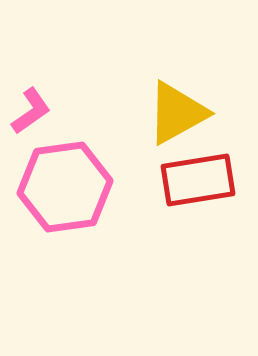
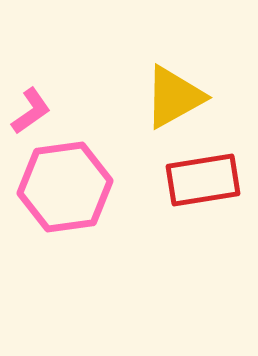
yellow triangle: moved 3 px left, 16 px up
red rectangle: moved 5 px right
